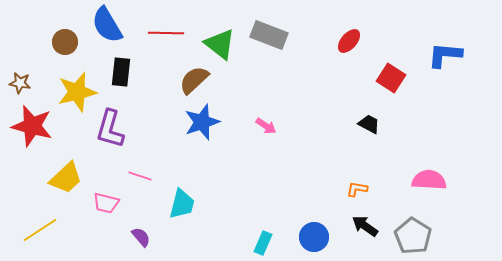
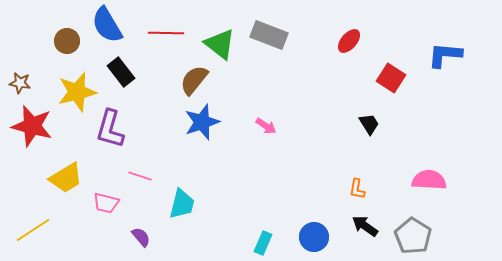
brown circle: moved 2 px right, 1 px up
black rectangle: rotated 44 degrees counterclockwise
brown semicircle: rotated 8 degrees counterclockwise
black trapezoid: rotated 30 degrees clockwise
yellow trapezoid: rotated 12 degrees clockwise
orange L-shape: rotated 90 degrees counterclockwise
yellow line: moved 7 px left
